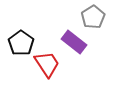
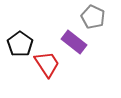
gray pentagon: rotated 15 degrees counterclockwise
black pentagon: moved 1 px left, 1 px down
